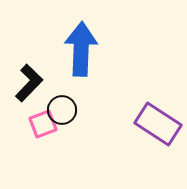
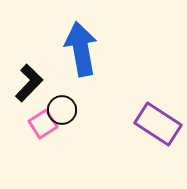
blue arrow: rotated 12 degrees counterclockwise
pink square: rotated 12 degrees counterclockwise
